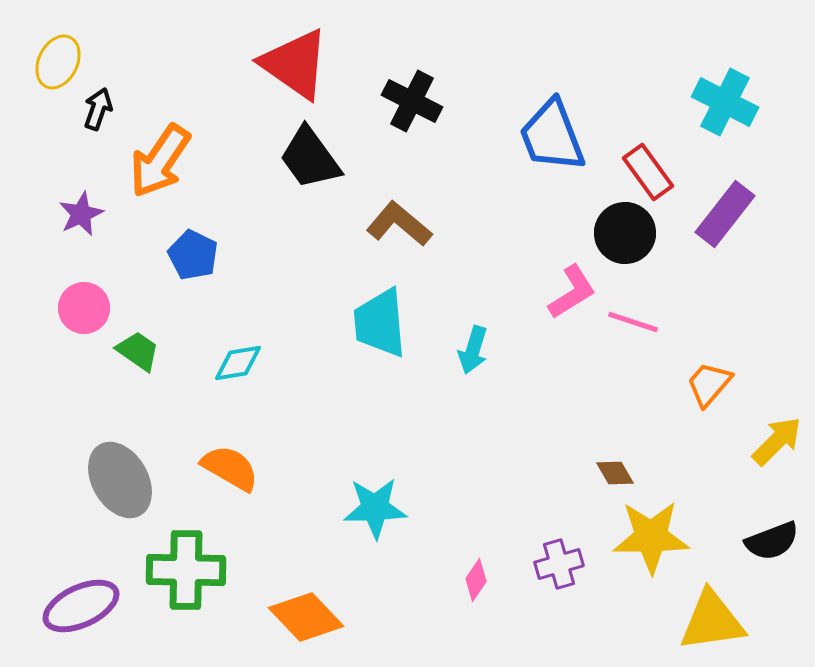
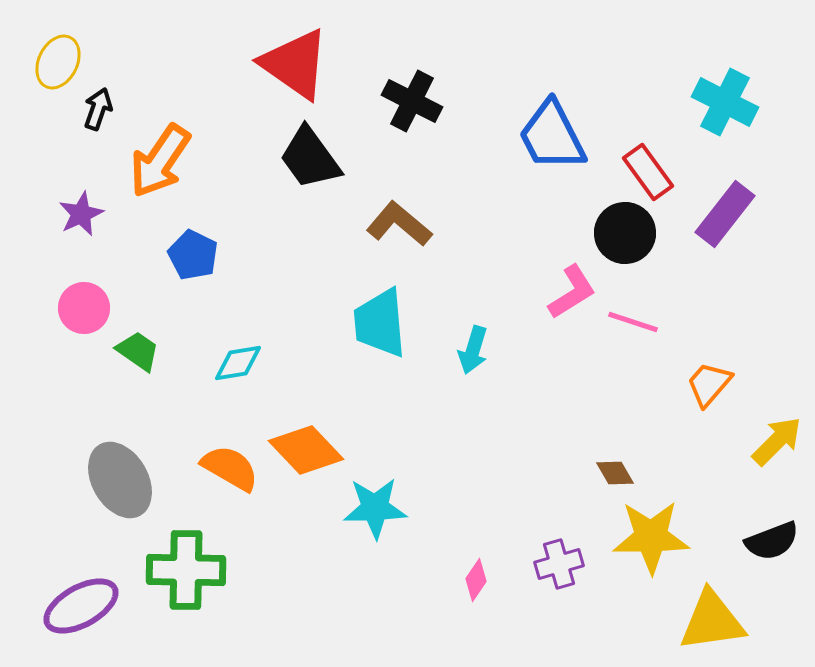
blue trapezoid: rotated 6 degrees counterclockwise
purple ellipse: rotated 4 degrees counterclockwise
orange diamond: moved 167 px up
